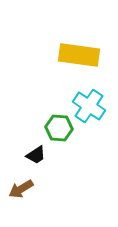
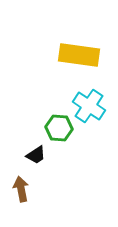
brown arrow: rotated 110 degrees clockwise
